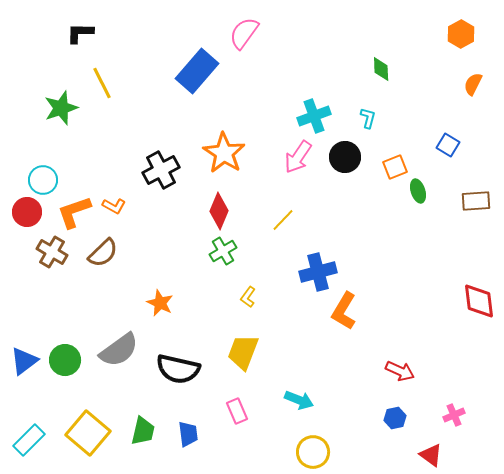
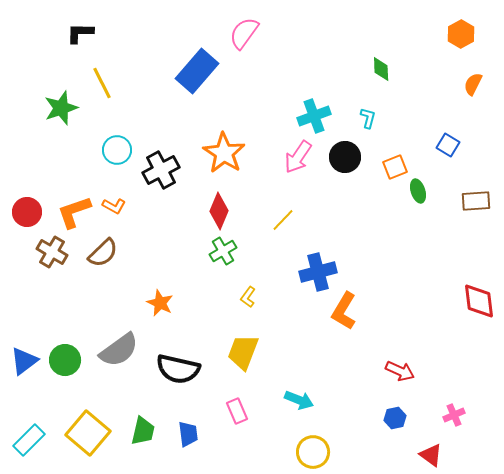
cyan circle at (43, 180): moved 74 px right, 30 px up
